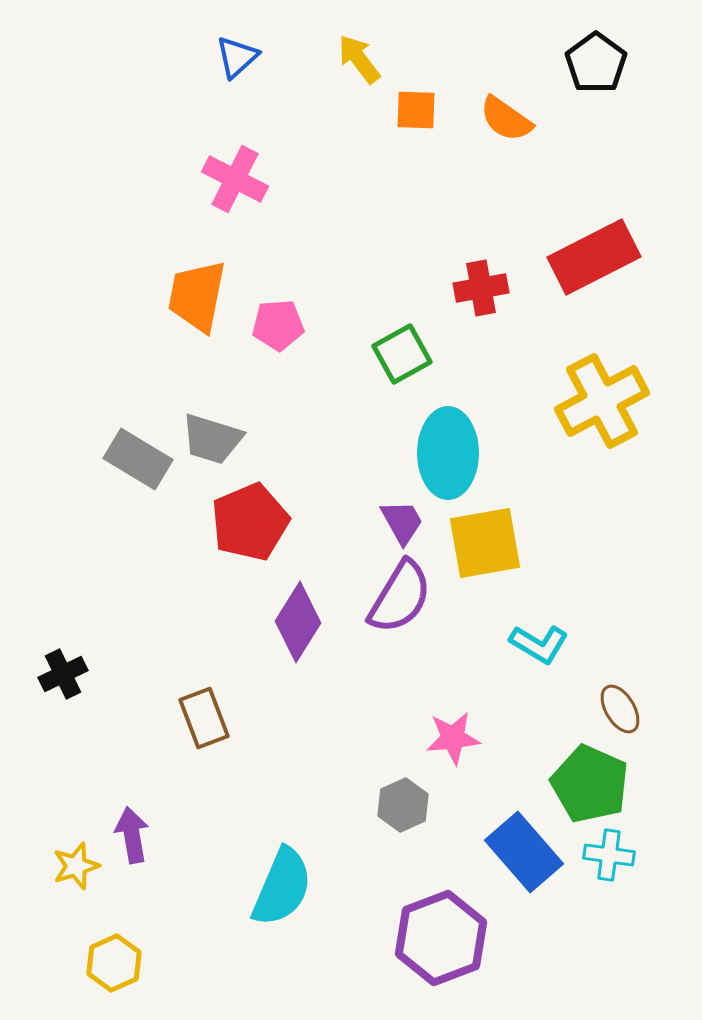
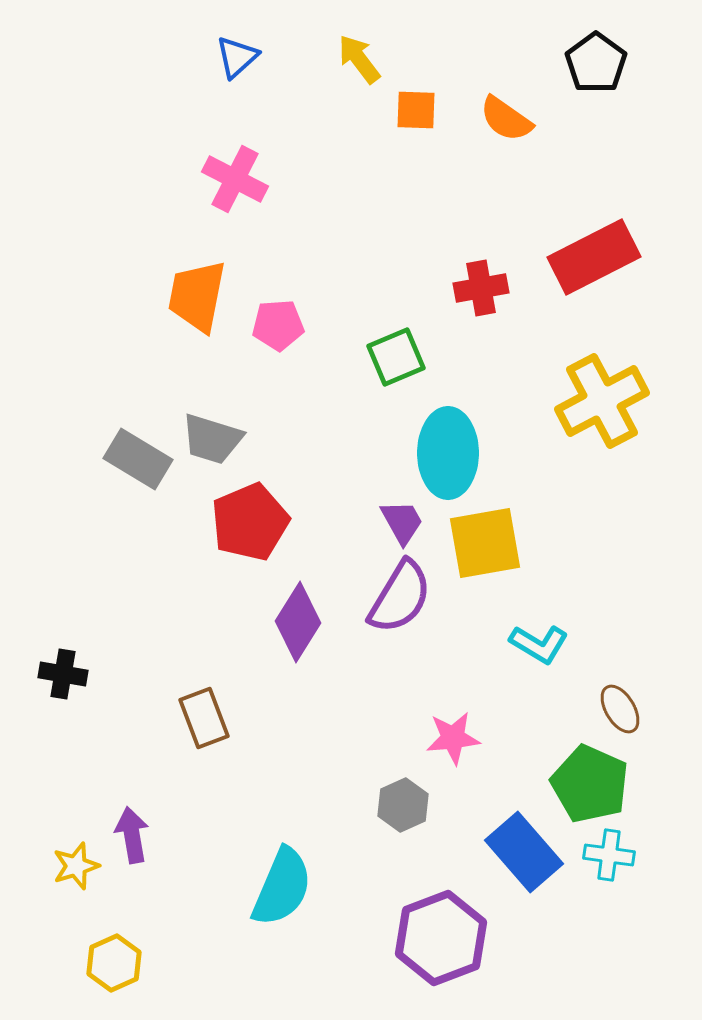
green square: moved 6 px left, 3 px down; rotated 6 degrees clockwise
black cross: rotated 36 degrees clockwise
